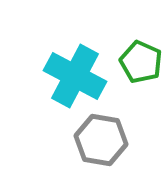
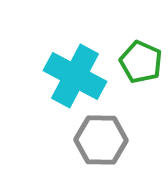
gray hexagon: rotated 9 degrees counterclockwise
